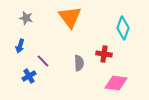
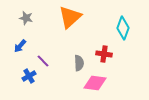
orange triangle: rotated 25 degrees clockwise
blue arrow: rotated 24 degrees clockwise
pink diamond: moved 21 px left
